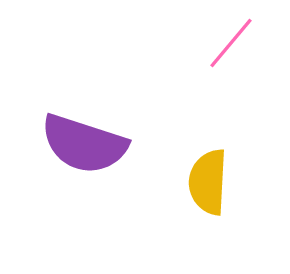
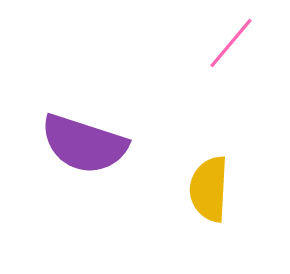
yellow semicircle: moved 1 px right, 7 px down
